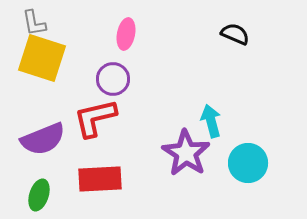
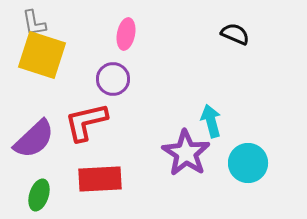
yellow square: moved 3 px up
red L-shape: moved 9 px left, 4 px down
purple semicircle: moved 9 px left; rotated 21 degrees counterclockwise
